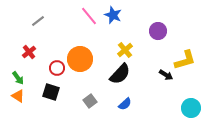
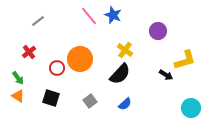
yellow cross: rotated 14 degrees counterclockwise
black square: moved 6 px down
